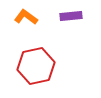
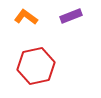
purple rectangle: rotated 15 degrees counterclockwise
